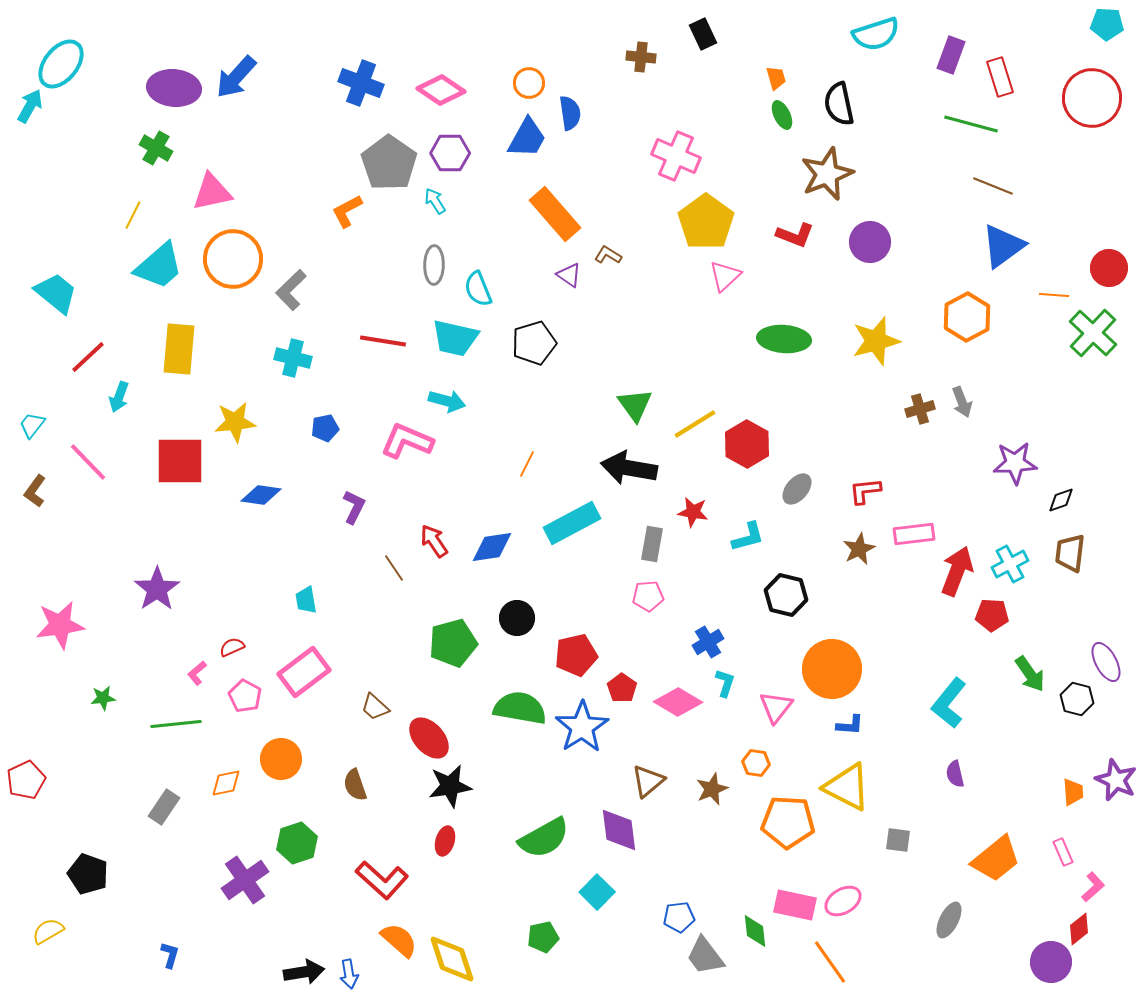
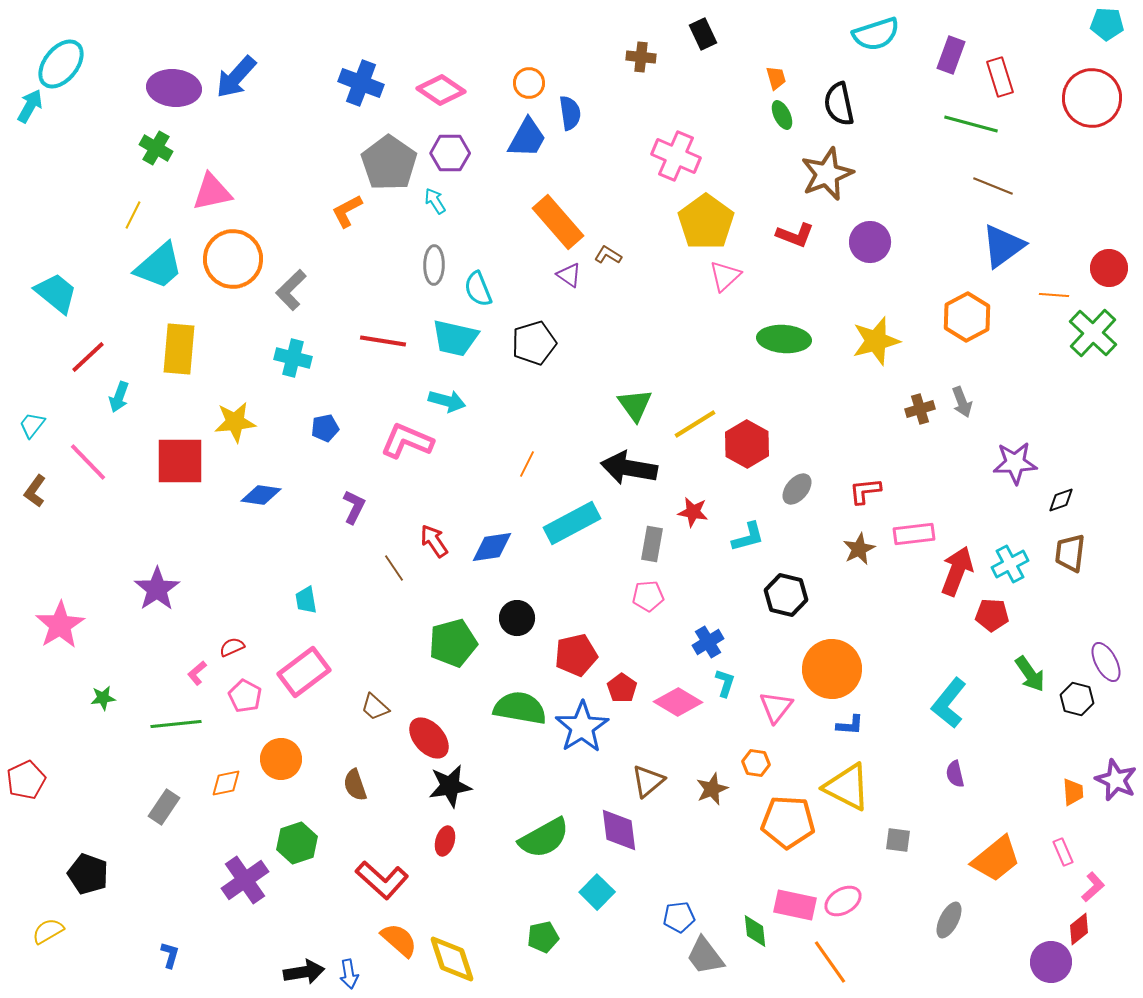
orange rectangle at (555, 214): moved 3 px right, 8 px down
pink star at (60, 625): rotated 24 degrees counterclockwise
